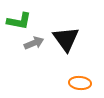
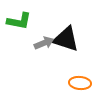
black triangle: rotated 36 degrees counterclockwise
gray arrow: moved 10 px right
